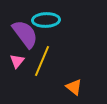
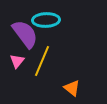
orange triangle: moved 2 px left, 1 px down
